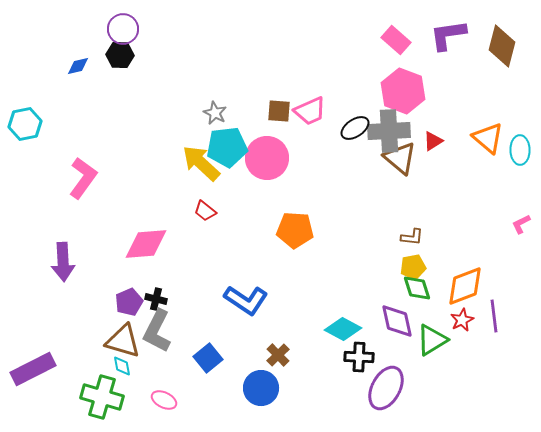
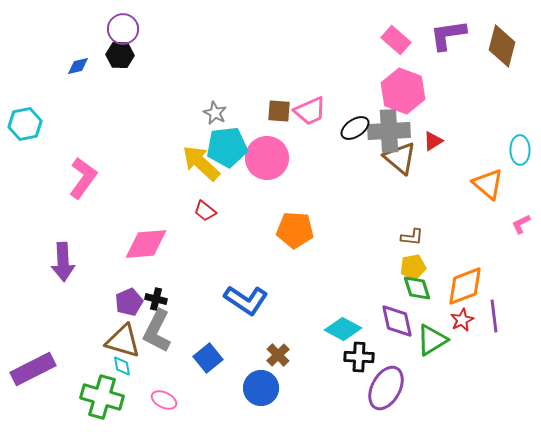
orange triangle at (488, 138): moved 46 px down
